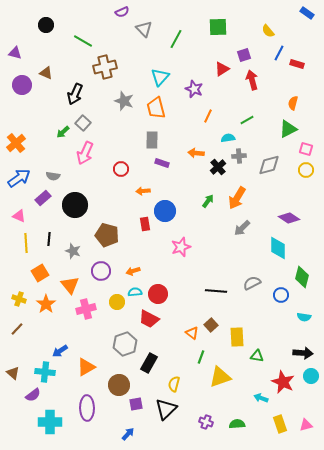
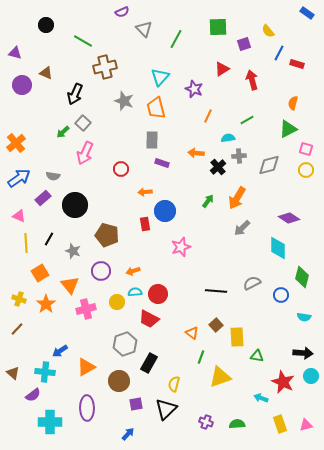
purple square at (244, 55): moved 11 px up
orange arrow at (143, 191): moved 2 px right, 1 px down
black line at (49, 239): rotated 24 degrees clockwise
brown square at (211, 325): moved 5 px right
brown circle at (119, 385): moved 4 px up
